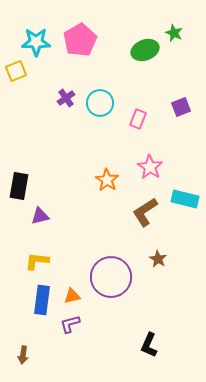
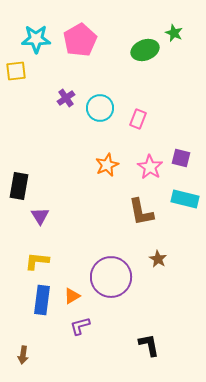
cyan star: moved 3 px up
yellow square: rotated 15 degrees clockwise
cyan circle: moved 5 px down
purple square: moved 51 px down; rotated 36 degrees clockwise
orange star: moved 15 px up; rotated 15 degrees clockwise
brown L-shape: moved 4 px left; rotated 68 degrees counterclockwise
purple triangle: rotated 48 degrees counterclockwise
orange triangle: rotated 18 degrees counterclockwise
purple L-shape: moved 10 px right, 2 px down
black L-shape: rotated 145 degrees clockwise
